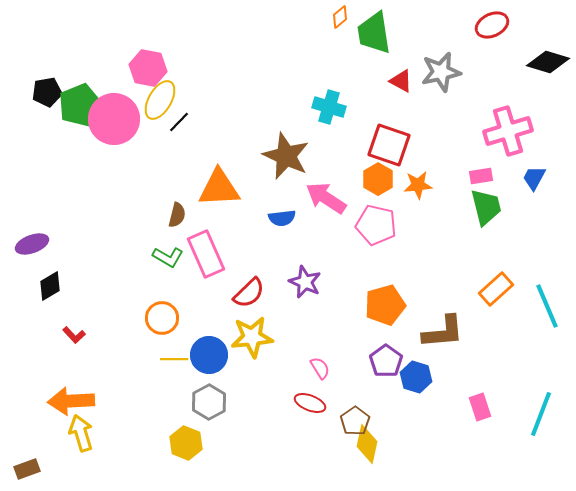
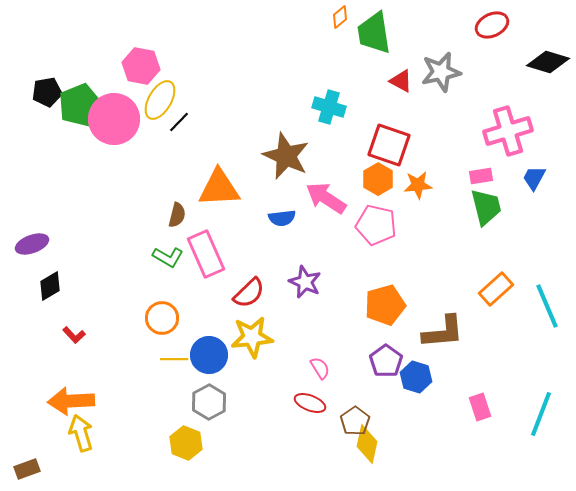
pink hexagon at (148, 68): moved 7 px left, 2 px up
